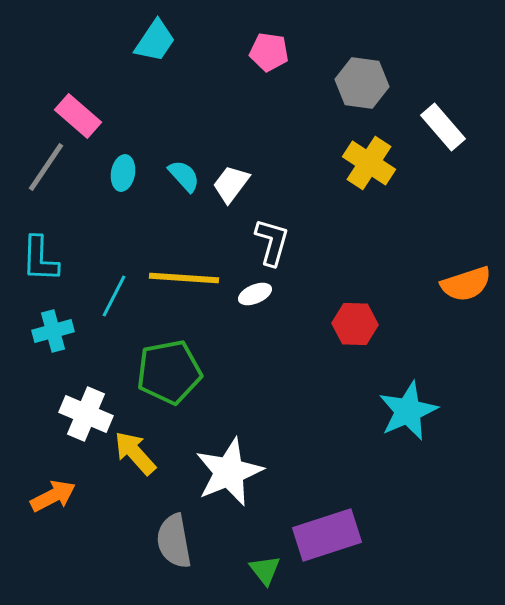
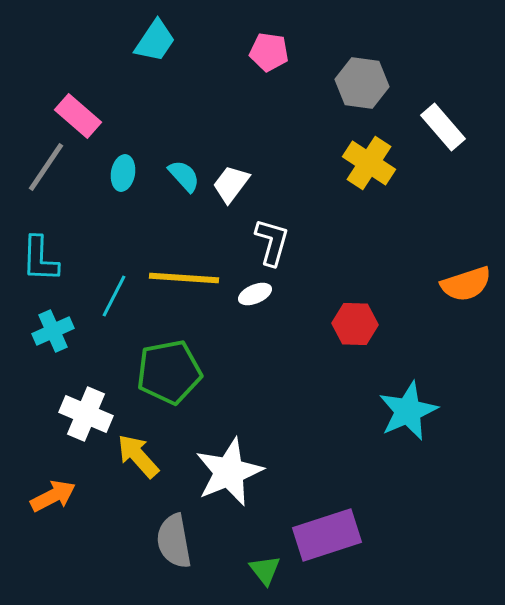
cyan cross: rotated 9 degrees counterclockwise
yellow arrow: moved 3 px right, 3 px down
